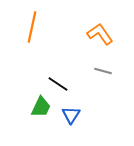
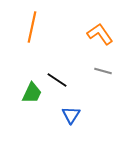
black line: moved 1 px left, 4 px up
green trapezoid: moved 9 px left, 14 px up
